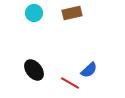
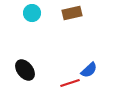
cyan circle: moved 2 px left
black ellipse: moved 9 px left
red line: rotated 48 degrees counterclockwise
